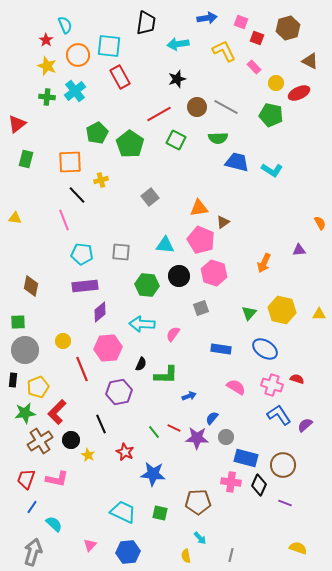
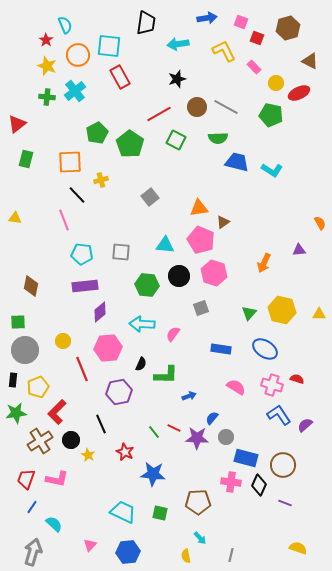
green star at (25, 413): moved 9 px left
